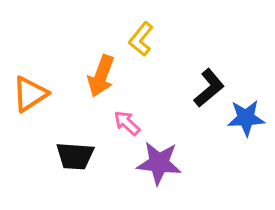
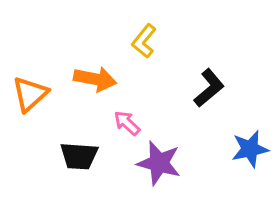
yellow L-shape: moved 3 px right, 2 px down
orange arrow: moved 6 px left, 3 px down; rotated 99 degrees counterclockwise
orange triangle: rotated 9 degrees counterclockwise
blue star: moved 4 px right, 31 px down; rotated 9 degrees counterclockwise
black trapezoid: moved 4 px right
purple star: rotated 9 degrees clockwise
